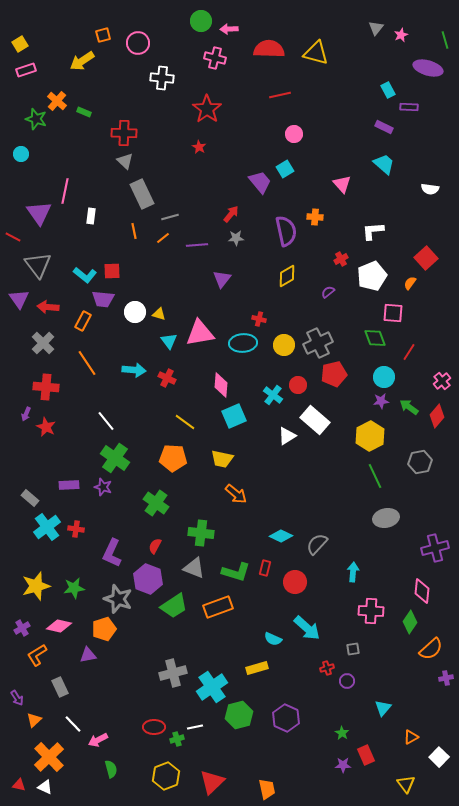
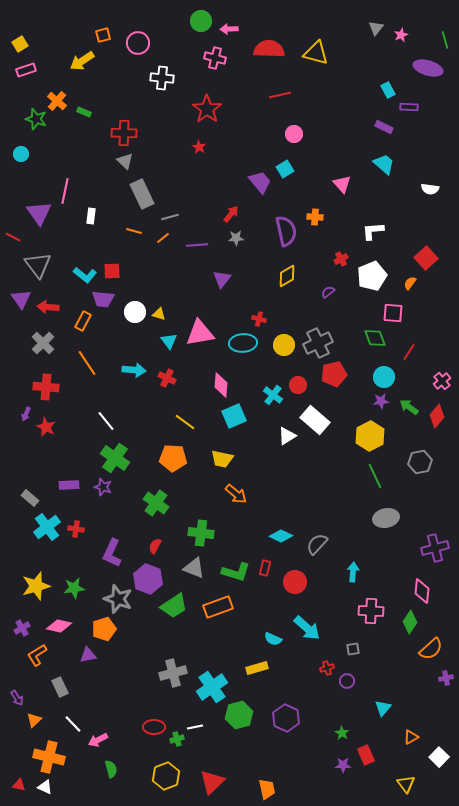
orange line at (134, 231): rotated 63 degrees counterclockwise
purple triangle at (19, 299): moved 2 px right
orange cross at (49, 757): rotated 32 degrees counterclockwise
